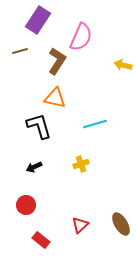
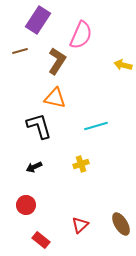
pink semicircle: moved 2 px up
cyan line: moved 1 px right, 2 px down
